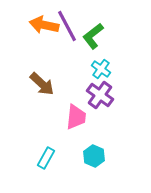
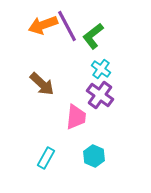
orange arrow: moved 1 px left; rotated 32 degrees counterclockwise
